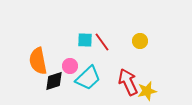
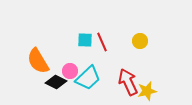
red line: rotated 12 degrees clockwise
orange semicircle: rotated 20 degrees counterclockwise
pink circle: moved 5 px down
black diamond: moved 2 px right, 1 px down; rotated 45 degrees clockwise
